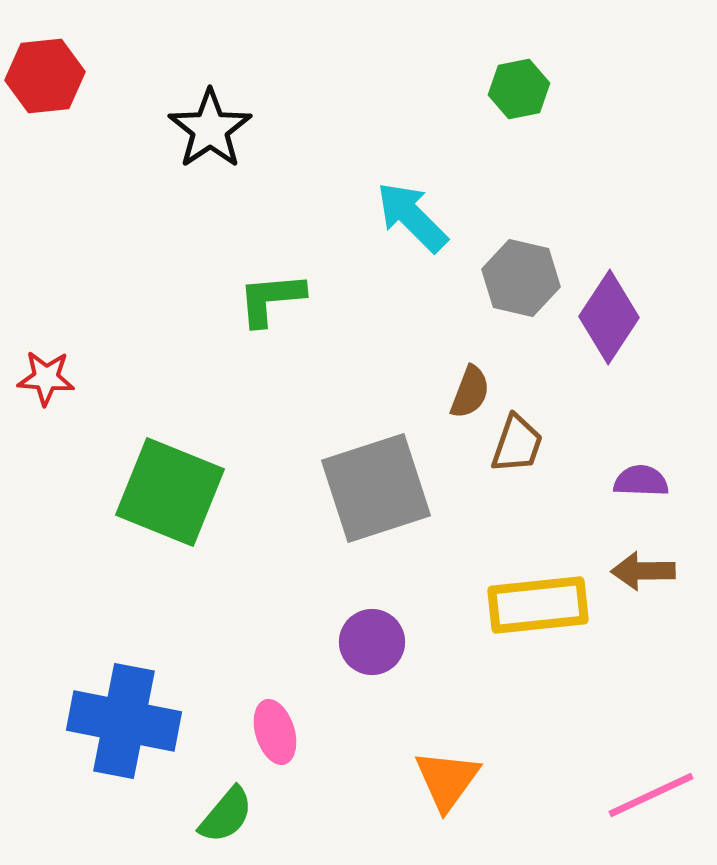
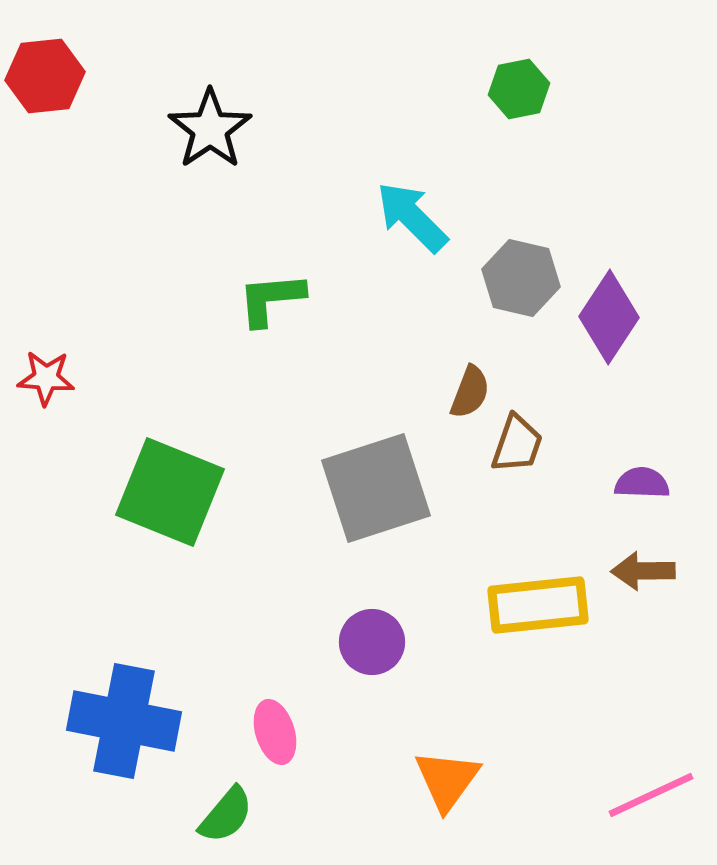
purple semicircle: moved 1 px right, 2 px down
